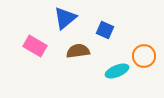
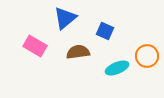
blue square: moved 1 px down
brown semicircle: moved 1 px down
orange circle: moved 3 px right
cyan ellipse: moved 3 px up
